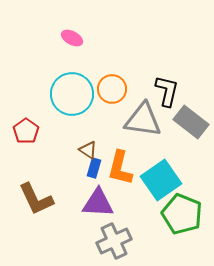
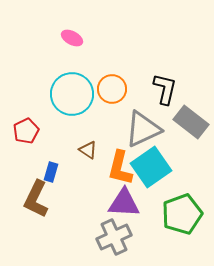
black L-shape: moved 2 px left, 2 px up
gray triangle: moved 9 px down; rotated 33 degrees counterclockwise
red pentagon: rotated 10 degrees clockwise
blue rectangle: moved 43 px left, 4 px down
cyan square: moved 10 px left, 13 px up
brown L-shape: rotated 51 degrees clockwise
purple triangle: moved 26 px right
green pentagon: rotated 30 degrees clockwise
gray cross: moved 4 px up
